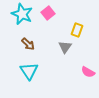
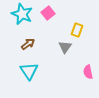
brown arrow: rotated 80 degrees counterclockwise
pink semicircle: rotated 48 degrees clockwise
